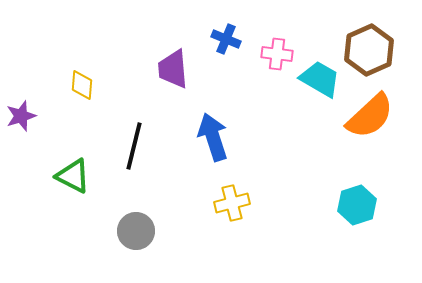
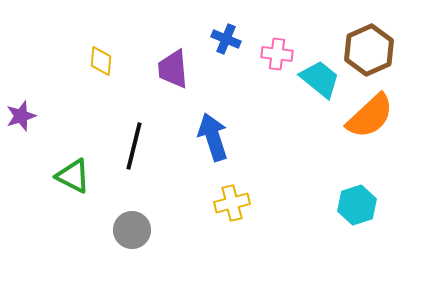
cyan trapezoid: rotated 9 degrees clockwise
yellow diamond: moved 19 px right, 24 px up
gray circle: moved 4 px left, 1 px up
